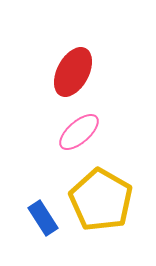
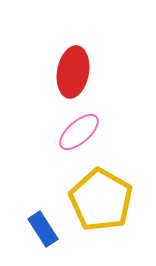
red ellipse: rotated 18 degrees counterclockwise
blue rectangle: moved 11 px down
